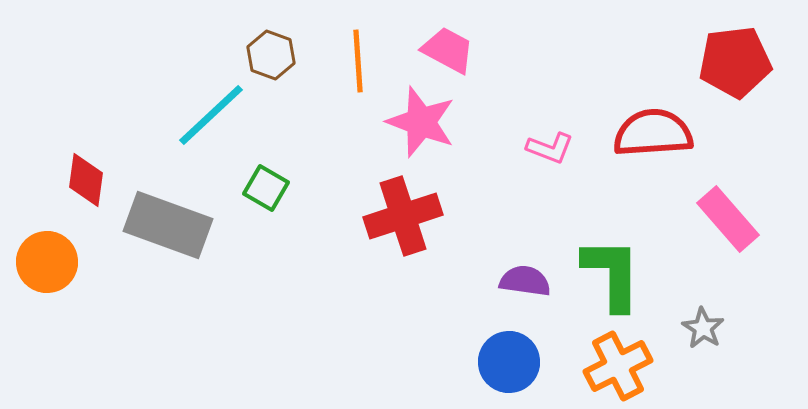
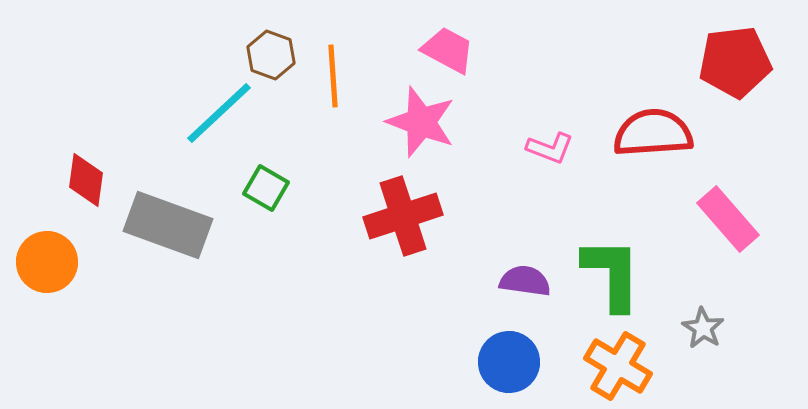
orange line: moved 25 px left, 15 px down
cyan line: moved 8 px right, 2 px up
orange cross: rotated 32 degrees counterclockwise
